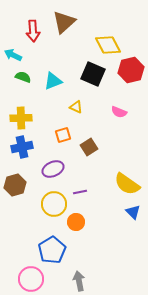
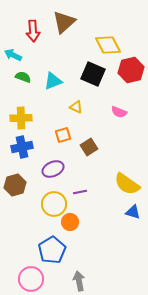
blue triangle: rotated 28 degrees counterclockwise
orange circle: moved 6 px left
